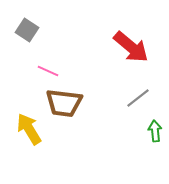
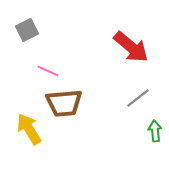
gray square: rotated 30 degrees clockwise
brown trapezoid: rotated 12 degrees counterclockwise
